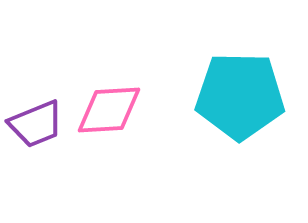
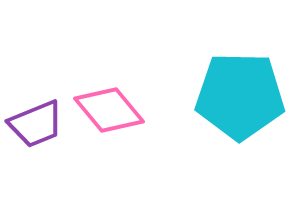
pink diamond: rotated 54 degrees clockwise
